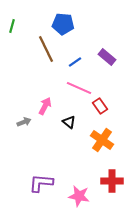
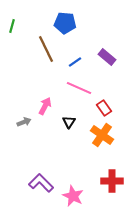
blue pentagon: moved 2 px right, 1 px up
red rectangle: moved 4 px right, 2 px down
black triangle: rotated 24 degrees clockwise
orange cross: moved 5 px up
purple L-shape: rotated 40 degrees clockwise
pink star: moved 6 px left; rotated 15 degrees clockwise
